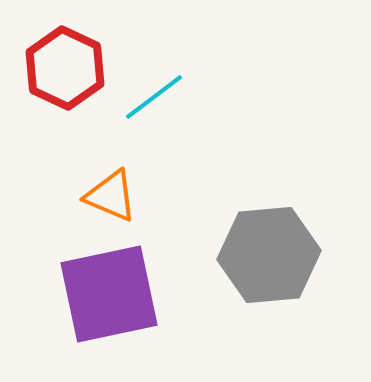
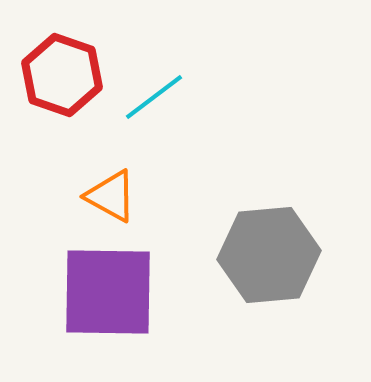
red hexagon: moved 3 px left, 7 px down; rotated 6 degrees counterclockwise
orange triangle: rotated 6 degrees clockwise
purple square: moved 1 px left, 2 px up; rotated 13 degrees clockwise
